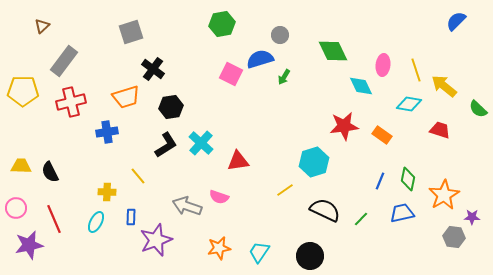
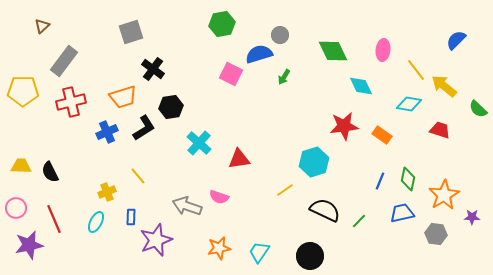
blue semicircle at (456, 21): moved 19 px down
blue semicircle at (260, 59): moved 1 px left, 5 px up
pink ellipse at (383, 65): moved 15 px up
yellow line at (416, 70): rotated 20 degrees counterclockwise
orange trapezoid at (126, 97): moved 3 px left
blue cross at (107, 132): rotated 15 degrees counterclockwise
cyan cross at (201, 143): moved 2 px left
black L-shape at (166, 145): moved 22 px left, 17 px up
red triangle at (238, 161): moved 1 px right, 2 px up
yellow cross at (107, 192): rotated 24 degrees counterclockwise
green line at (361, 219): moved 2 px left, 2 px down
gray hexagon at (454, 237): moved 18 px left, 3 px up
